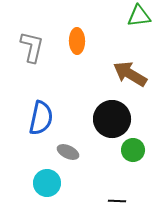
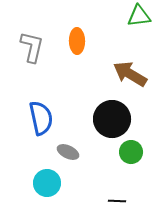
blue semicircle: rotated 24 degrees counterclockwise
green circle: moved 2 px left, 2 px down
